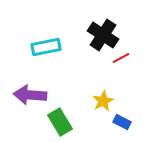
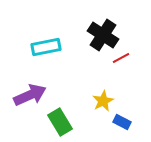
purple arrow: rotated 152 degrees clockwise
